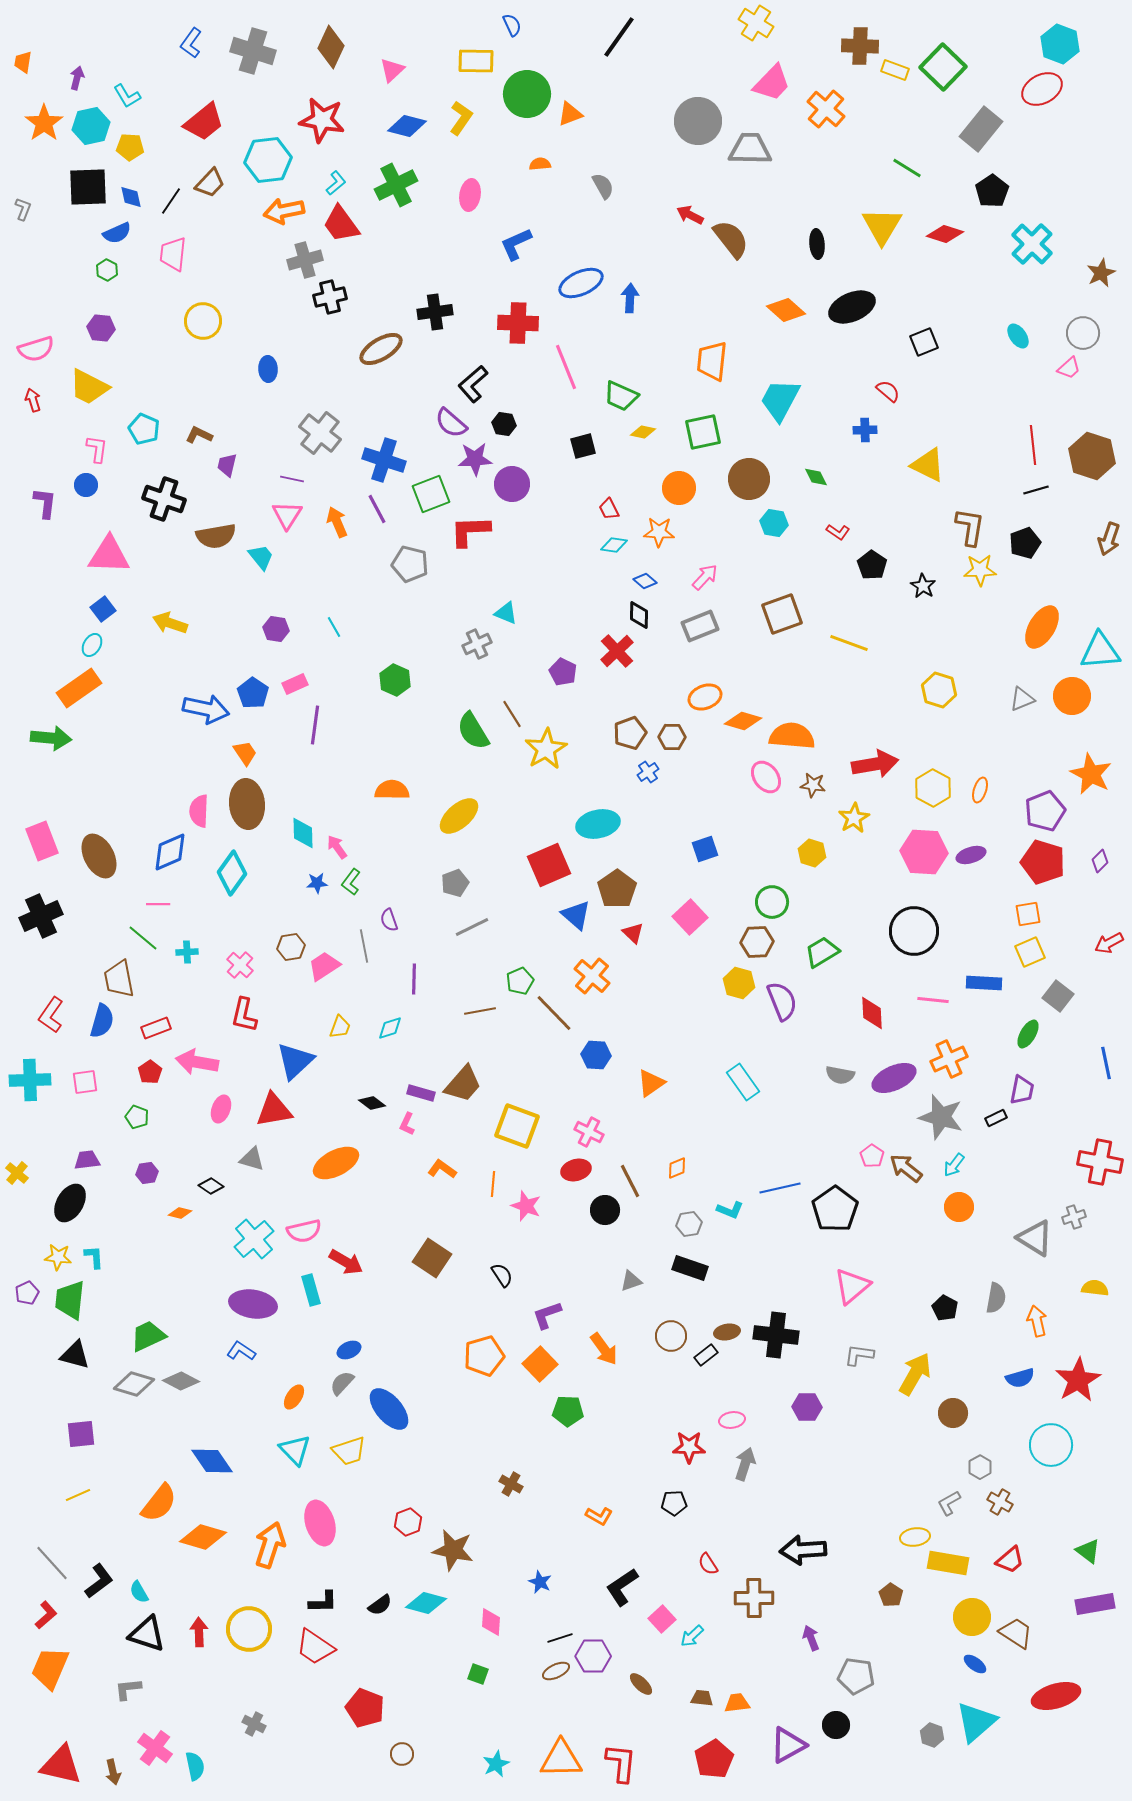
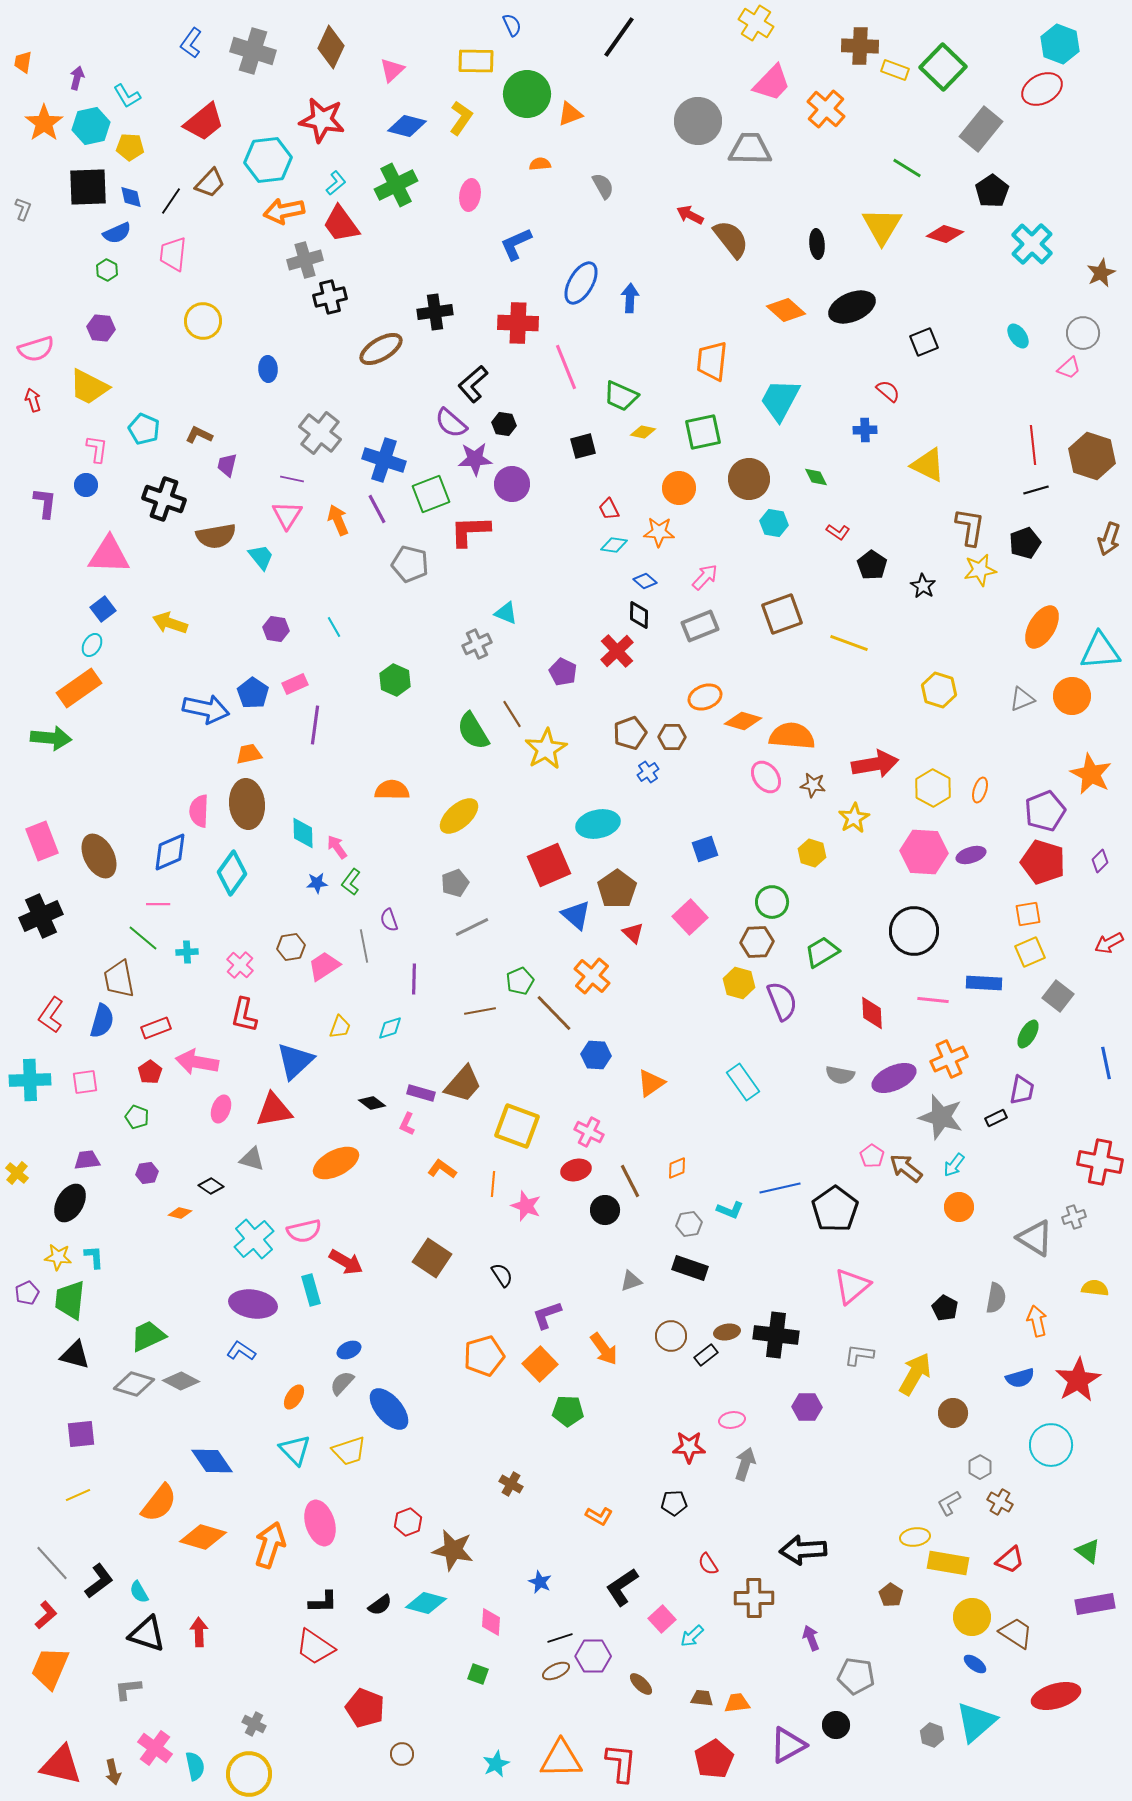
blue ellipse at (581, 283): rotated 36 degrees counterclockwise
orange arrow at (337, 522): moved 1 px right, 2 px up
yellow star at (980, 570): rotated 8 degrees counterclockwise
orange trapezoid at (245, 753): moved 4 px right, 1 px down; rotated 68 degrees counterclockwise
yellow circle at (249, 1629): moved 145 px down
